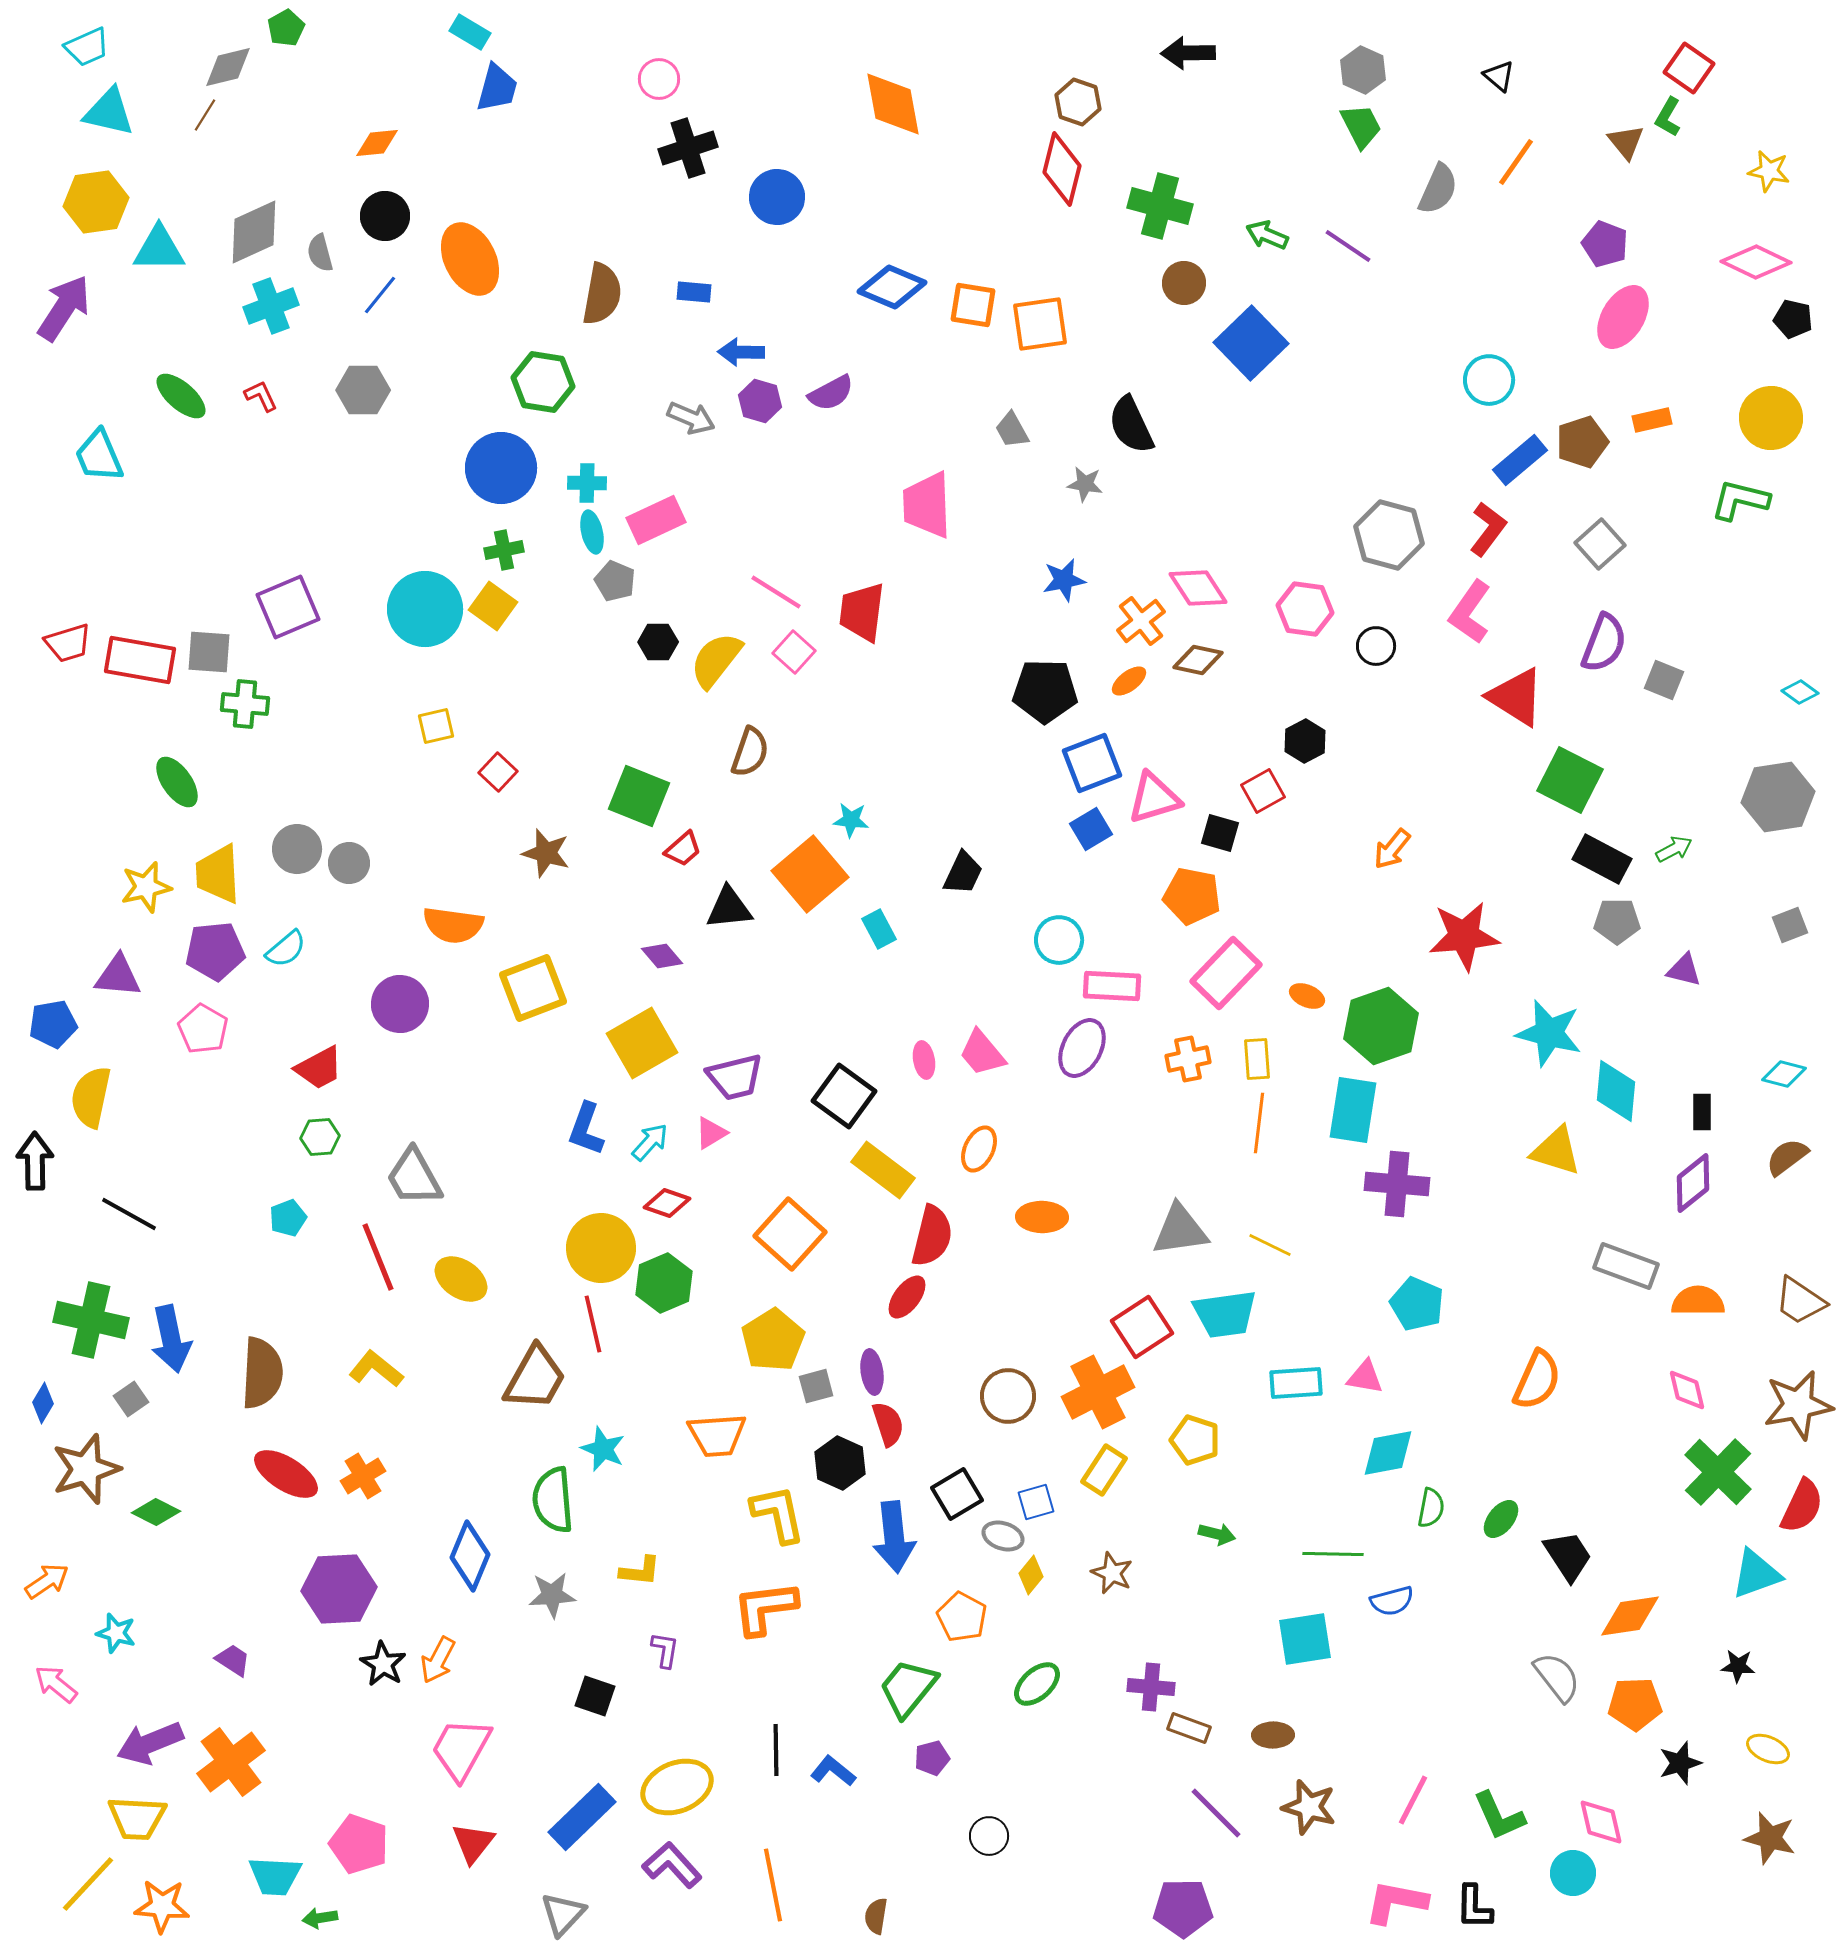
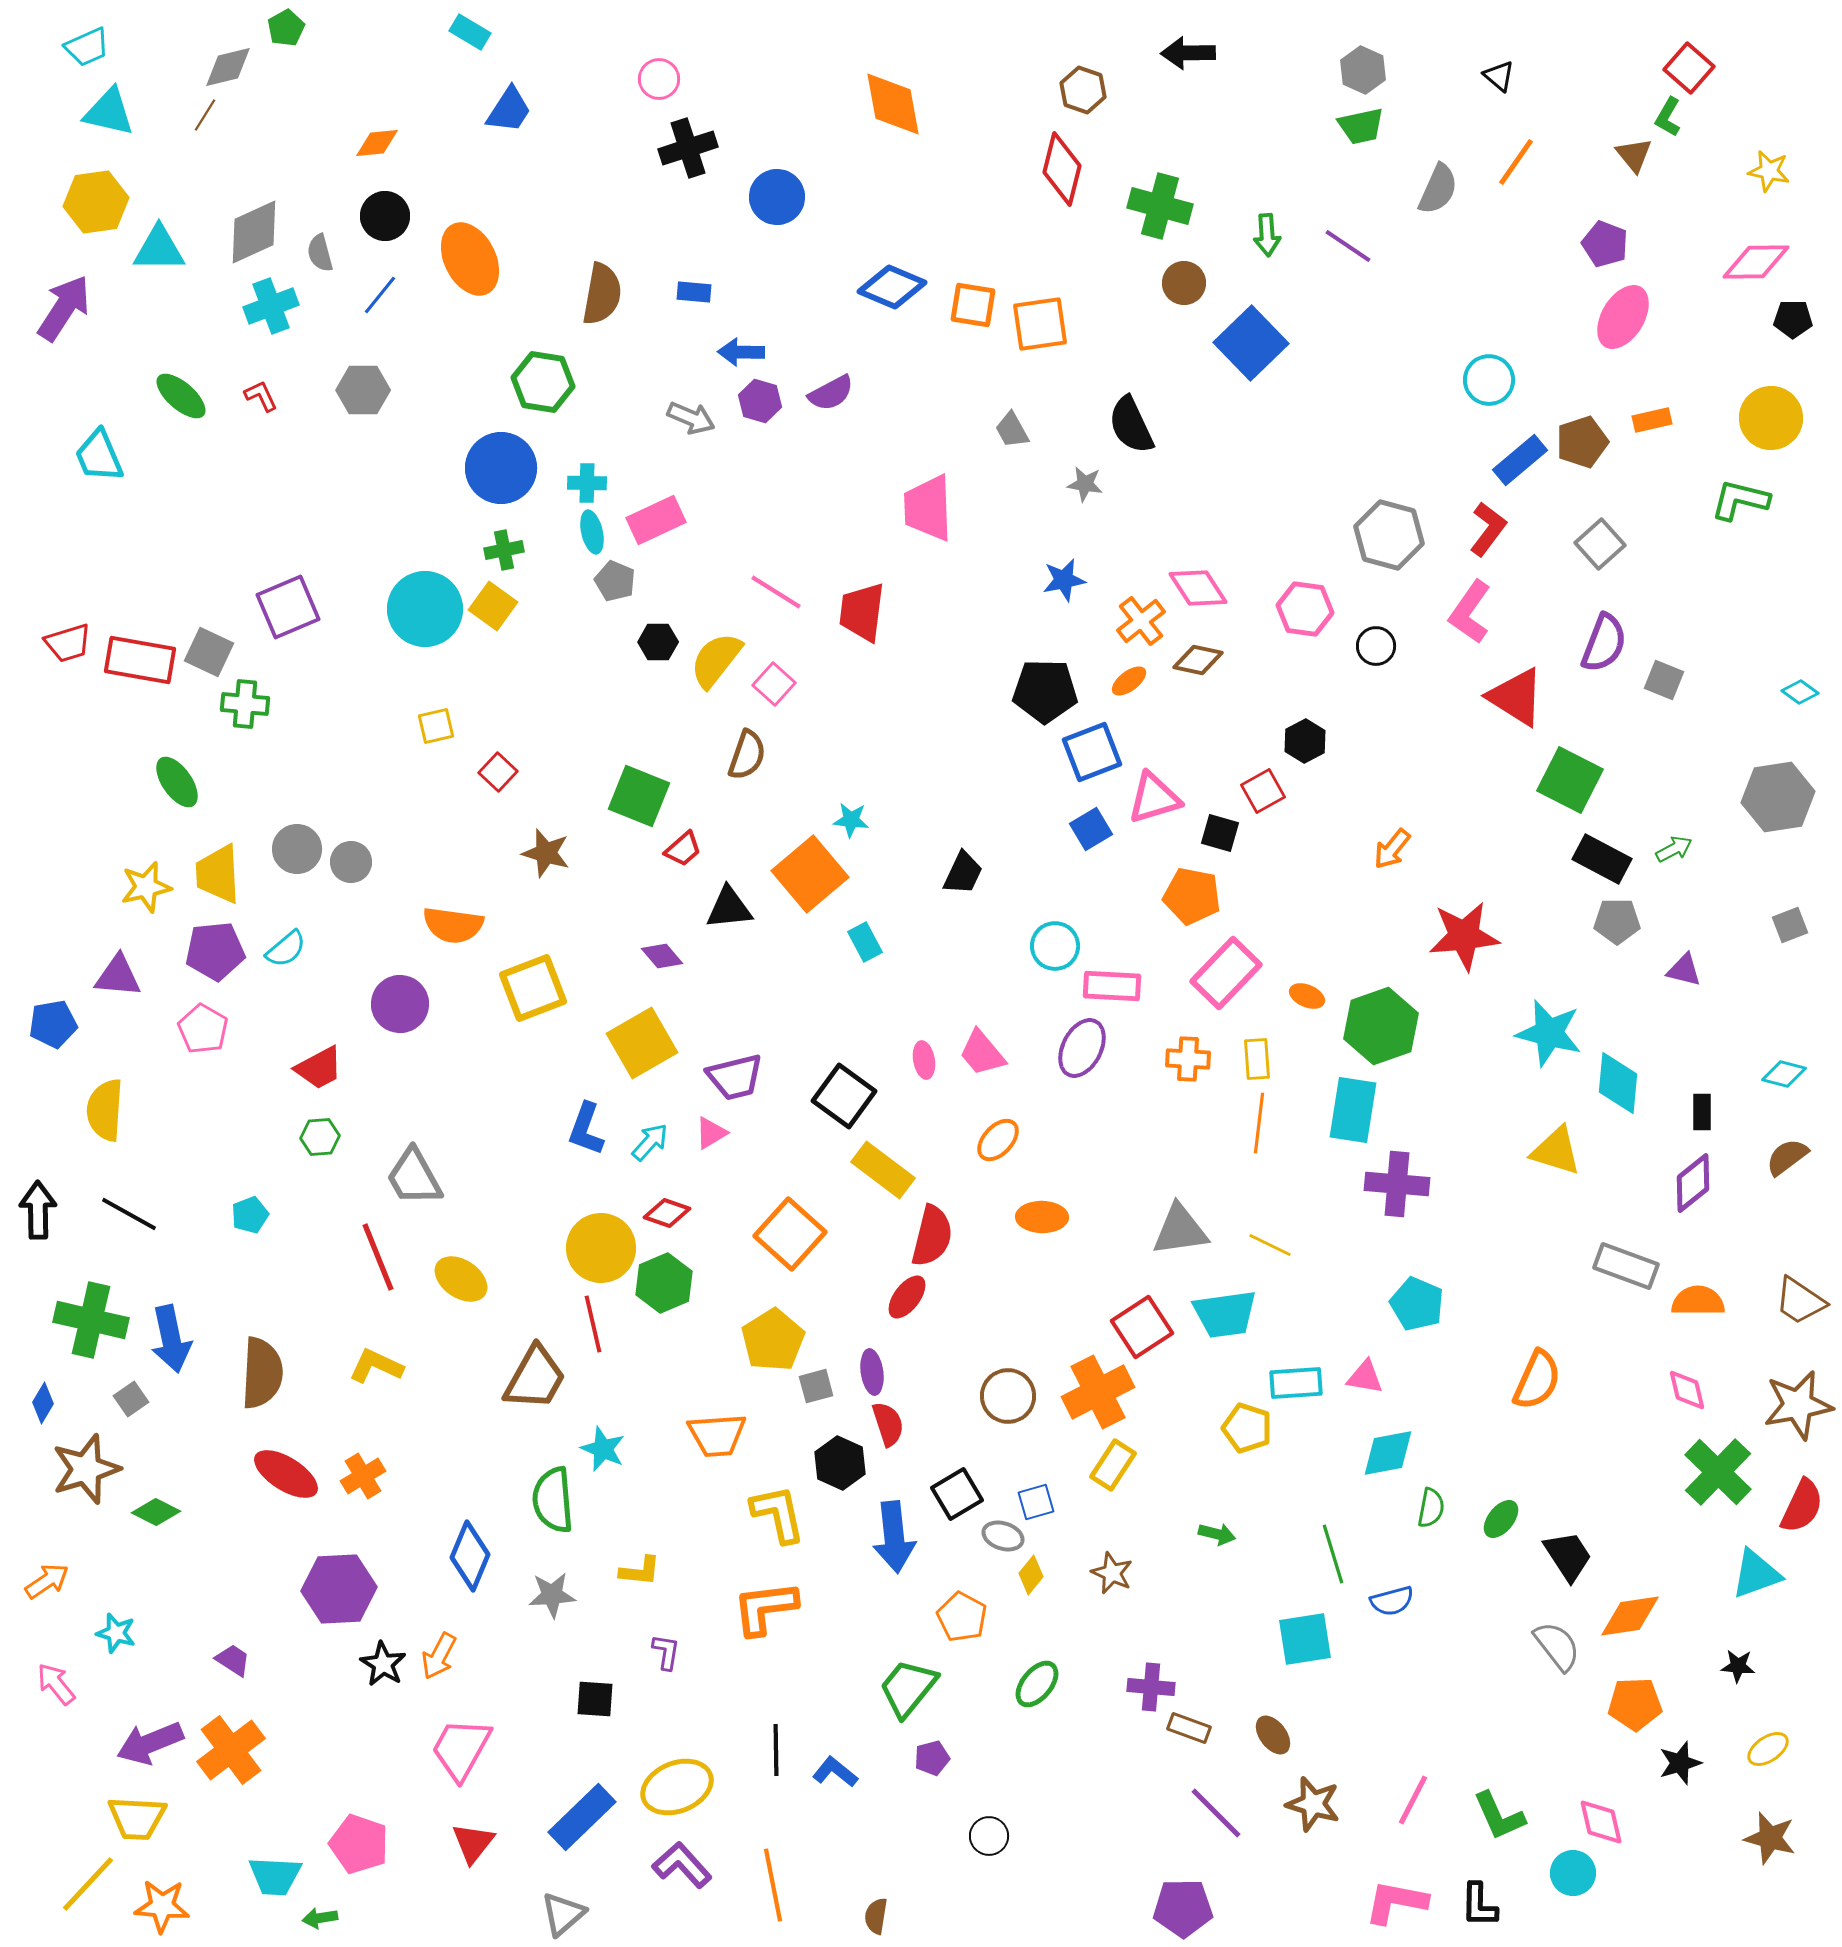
red square at (1689, 68): rotated 6 degrees clockwise
blue trapezoid at (497, 88): moved 12 px right, 22 px down; rotated 18 degrees clockwise
brown hexagon at (1078, 102): moved 5 px right, 12 px up
green trapezoid at (1361, 126): rotated 105 degrees clockwise
brown triangle at (1626, 142): moved 8 px right, 13 px down
green arrow at (1267, 235): rotated 117 degrees counterclockwise
pink diamond at (1756, 262): rotated 26 degrees counterclockwise
black pentagon at (1793, 319): rotated 12 degrees counterclockwise
pink trapezoid at (927, 505): moved 1 px right, 3 px down
gray square at (209, 652): rotated 21 degrees clockwise
pink square at (794, 652): moved 20 px left, 32 px down
brown semicircle at (750, 752): moved 3 px left, 3 px down
blue square at (1092, 763): moved 11 px up
gray circle at (349, 863): moved 2 px right, 1 px up
cyan rectangle at (879, 929): moved 14 px left, 13 px down
cyan circle at (1059, 940): moved 4 px left, 6 px down
orange cross at (1188, 1059): rotated 15 degrees clockwise
cyan diamond at (1616, 1091): moved 2 px right, 8 px up
yellow semicircle at (91, 1097): moved 14 px right, 13 px down; rotated 8 degrees counterclockwise
orange ellipse at (979, 1149): moved 19 px right, 9 px up; rotated 18 degrees clockwise
black arrow at (35, 1161): moved 3 px right, 49 px down
red diamond at (667, 1203): moved 10 px down
cyan pentagon at (288, 1218): moved 38 px left, 3 px up
yellow L-shape at (376, 1369): moved 3 px up; rotated 14 degrees counterclockwise
yellow pentagon at (1195, 1440): moved 52 px right, 12 px up
yellow rectangle at (1104, 1470): moved 9 px right, 5 px up
green line at (1333, 1554): rotated 72 degrees clockwise
purple L-shape at (665, 1650): moved 1 px right, 2 px down
orange arrow at (438, 1660): moved 1 px right, 4 px up
gray semicircle at (1557, 1677): moved 31 px up
pink arrow at (56, 1684): rotated 12 degrees clockwise
green ellipse at (1037, 1684): rotated 9 degrees counterclockwise
black square at (595, 1696): moved 3 px down; rotated 15 degrees counterclockwise
brown ellipse at (1273, 1735): rotated 54 degrees clockwise
yellow ellipse at (1768, 1749): rotated 57 degrees counterclockwise
orange cross at (231, 1762): moved 12 px up
blue L-shape at (833, 1771): moved 2 px right, 1 px down
brown star at (1309, 1807): moved 4 px right, 3 px up
purple L-shape at (672, 1865): moved 10 px right
black L-shape at (1474, 1907): moved 5 px right, 2 px up
gray triangle at (563, 1914): rotated 6 degrees clockwise
